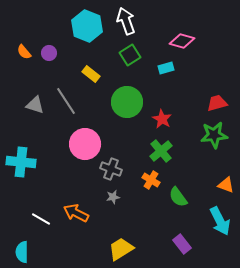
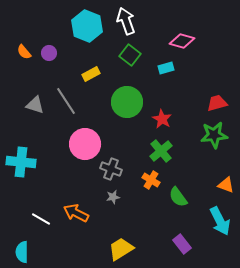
green square: rotated 20 degrees counterclockwise
yellow rectangle: rotated 66 degrees counterclockwise
